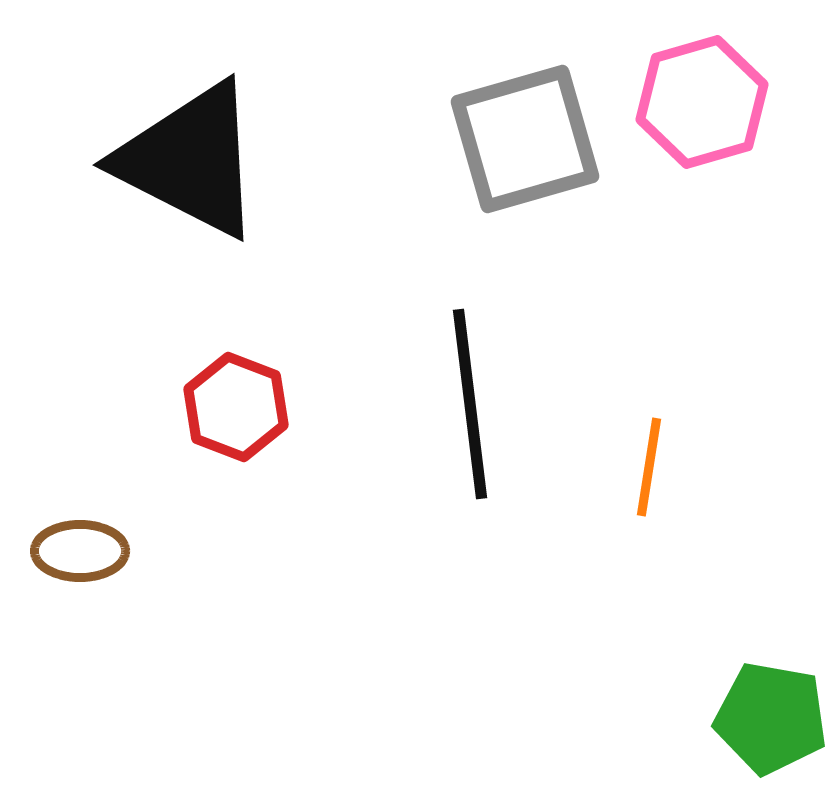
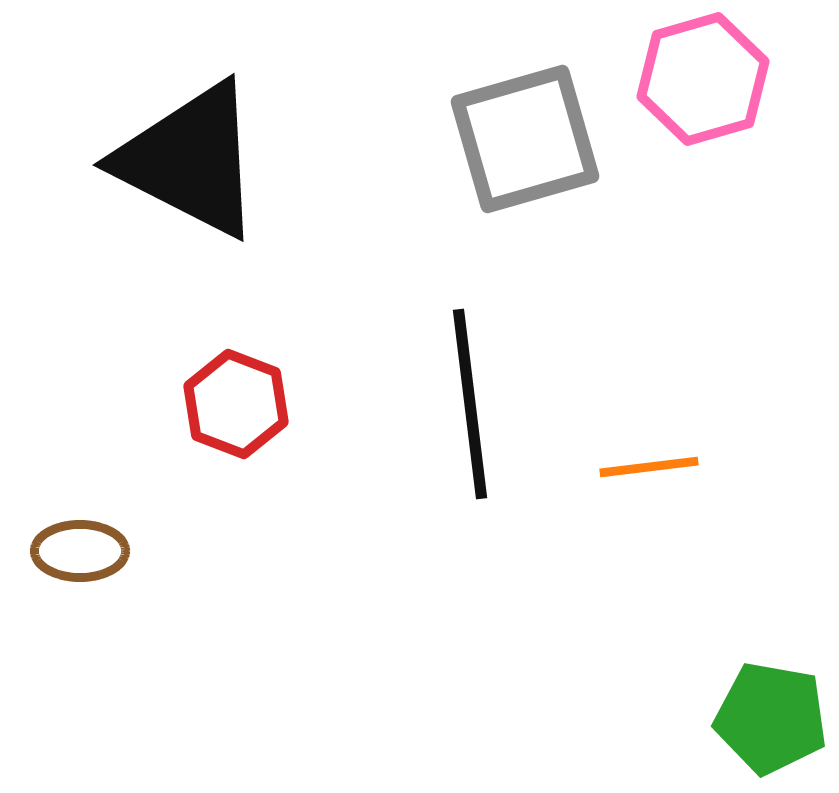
pink hexagon: moved 1 px right, 23 px up
red hexagon: moved 3 px up
orange line: rotated 74 degrees clockwise
